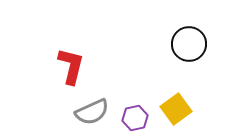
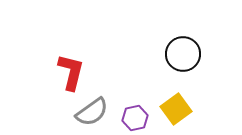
black circle: moved 6 px left, 10 px down
red L-shape: moved 6 px down
gray semicircle: rotated 12 degrees counterclockwise
